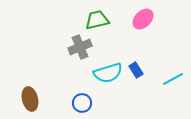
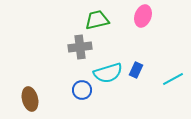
pink ellipse: moved 3 px up; rotated 25 degrees counterclockwise
gray cross: rotated 15 degrees clockwise
blue rectangle: rotated 56 degrees clockwise
blue circle: moved 13 px up
